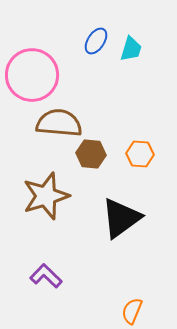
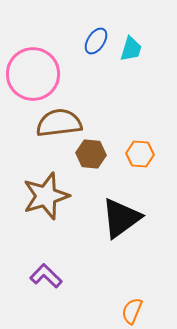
pink circle: moved 1 px right, 1 px up
brown semicircle: rotated 12 degrees counterclockwise
